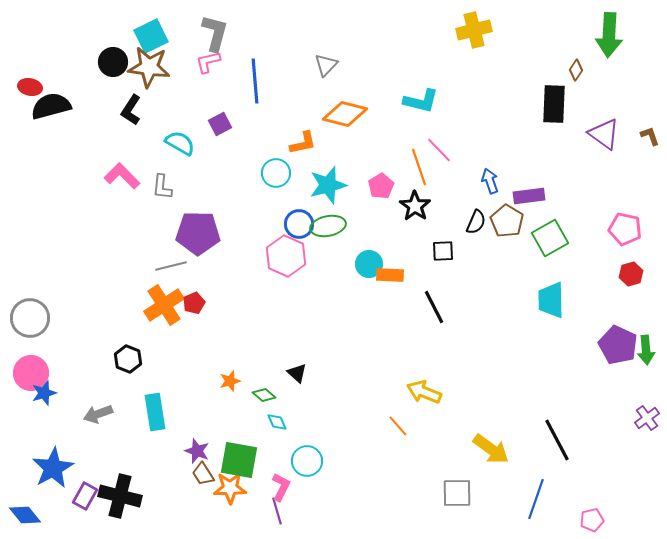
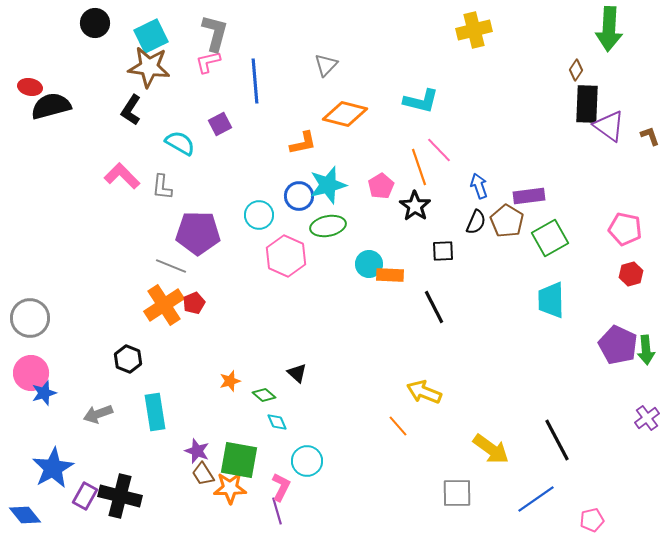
green arrow at (609, 35): moved 6 px up
black circle at (113, 62): moved 18 px left, 39 px up
black rectangle at (554, 104): moved 33 px right
purple triangle at (604, 134): moved 5 px right, 8 px up
cyan circle at (276, 173): moved 17 px left, 42 px down
blue arrow at (490, 181): moved 11 px left, 5 px down
blue circle at (299, 224): moved 28 px up
gray line at (171, 266): rotated 36 degrees clockwise
blue line at (536, 499): rotated 36 degrees clockwise
